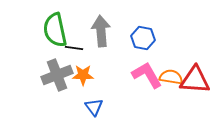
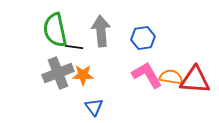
blue hexagon: rotated 20 degrees counterclockwise
black line: moved 1 px up
gray cross: moved 1 px right, 2 px up
